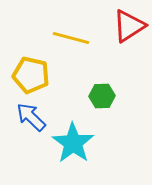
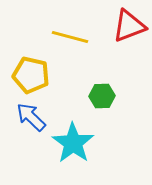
red triangle: rotated 12 degrees clockwise
yellow line: moved 1 px left, 1 px up
